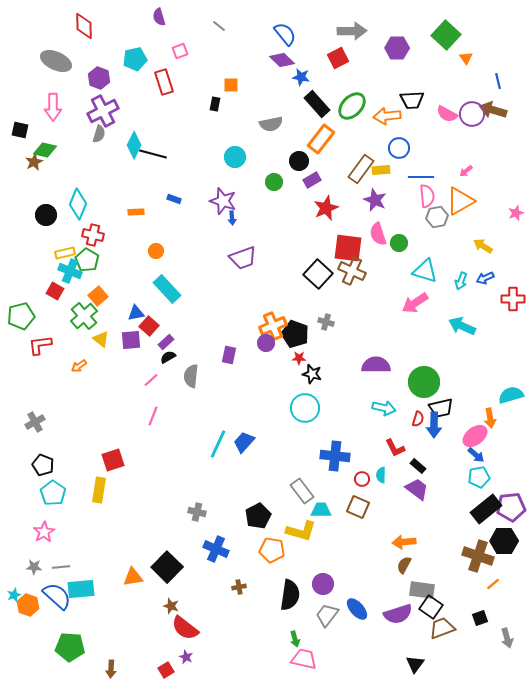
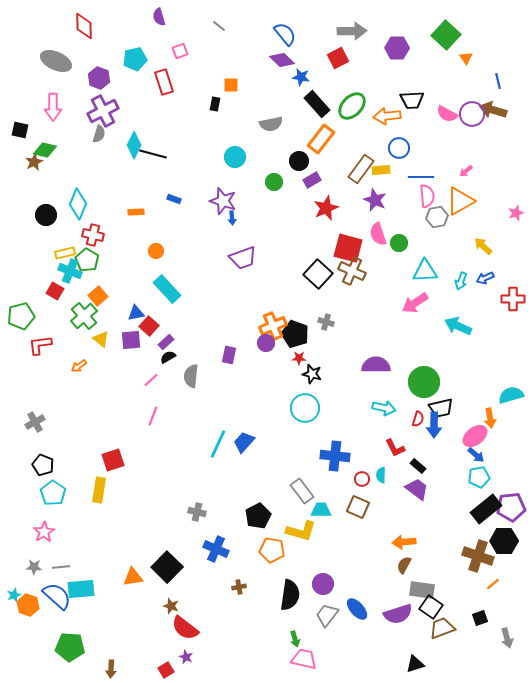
yellow arrow at (483, 246): rotated 12 degrees clockwise
red square at (348, 248): rotated 8 degrees clockwise
cyan triangle at (425, 271): rotated 20 degrees counterclockwise
cyan arrow at (462, 326): moved 4 px left
black triangle at (415, 664): rotated 36 degrees clockwise
